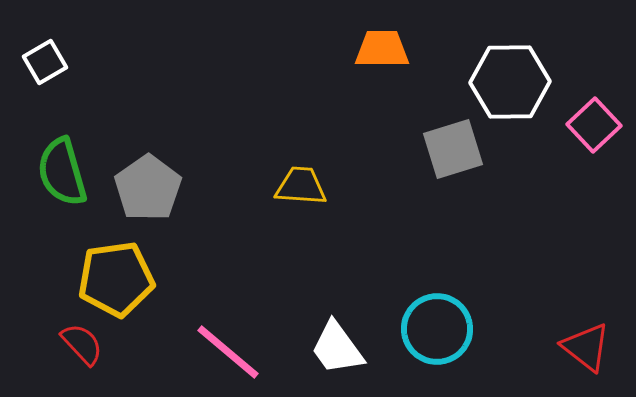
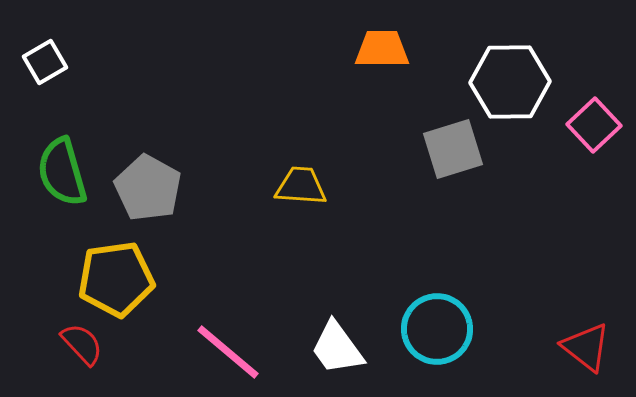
gray pentagon: rotated 8 degrees counterclockwise
